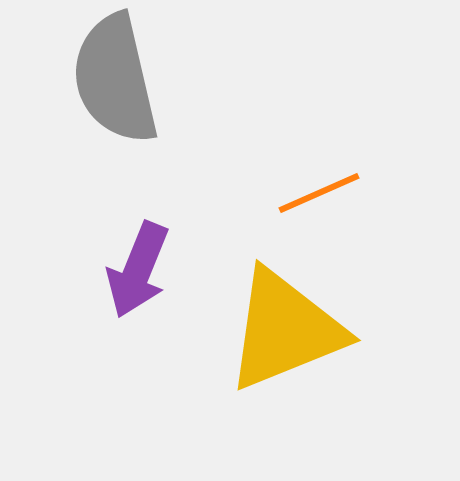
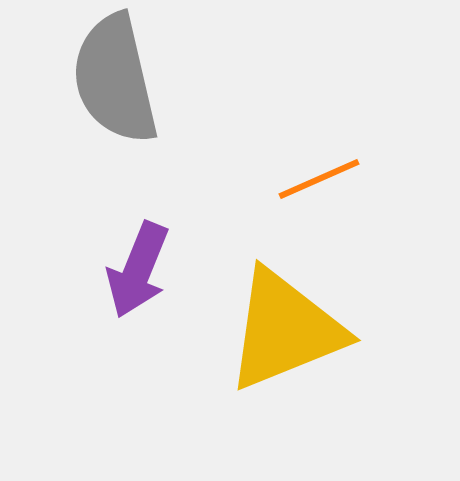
orange line: moved 14 px up
